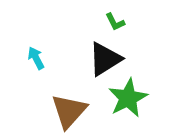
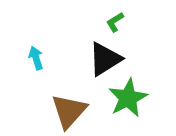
green L-shape: rotated 85 degrees clockwise
cyan arrow: rotated 10 degrees clockwise
